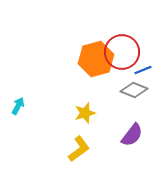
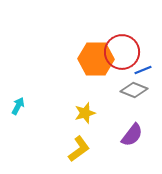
orange hexagon: rotated 16 degrees clockwise
